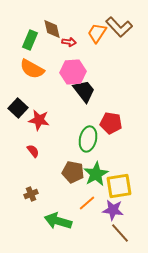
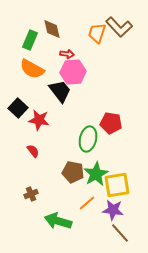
orange trapezoid: rotated 15 degrees counterclockwise
red arrow: moved 2 px left, 12 px down
black trapezoid: moved 24 px left
yellow square: moved 2 px left, 1 px up
